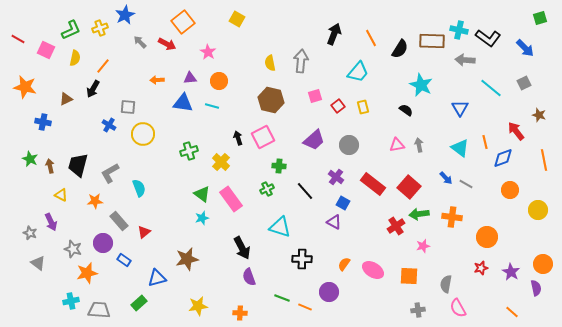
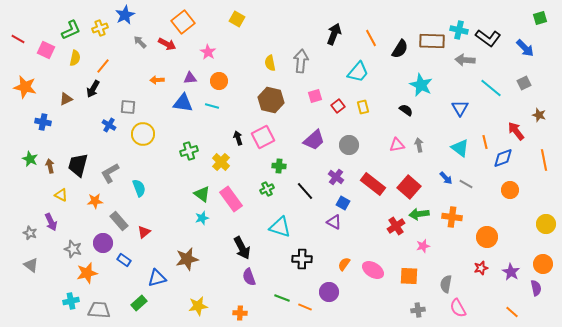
yellow circle at (538, 210): moved 8 px right, 14 px down
gray triangle at (38, 263): moved 7 px left, 2 px down
